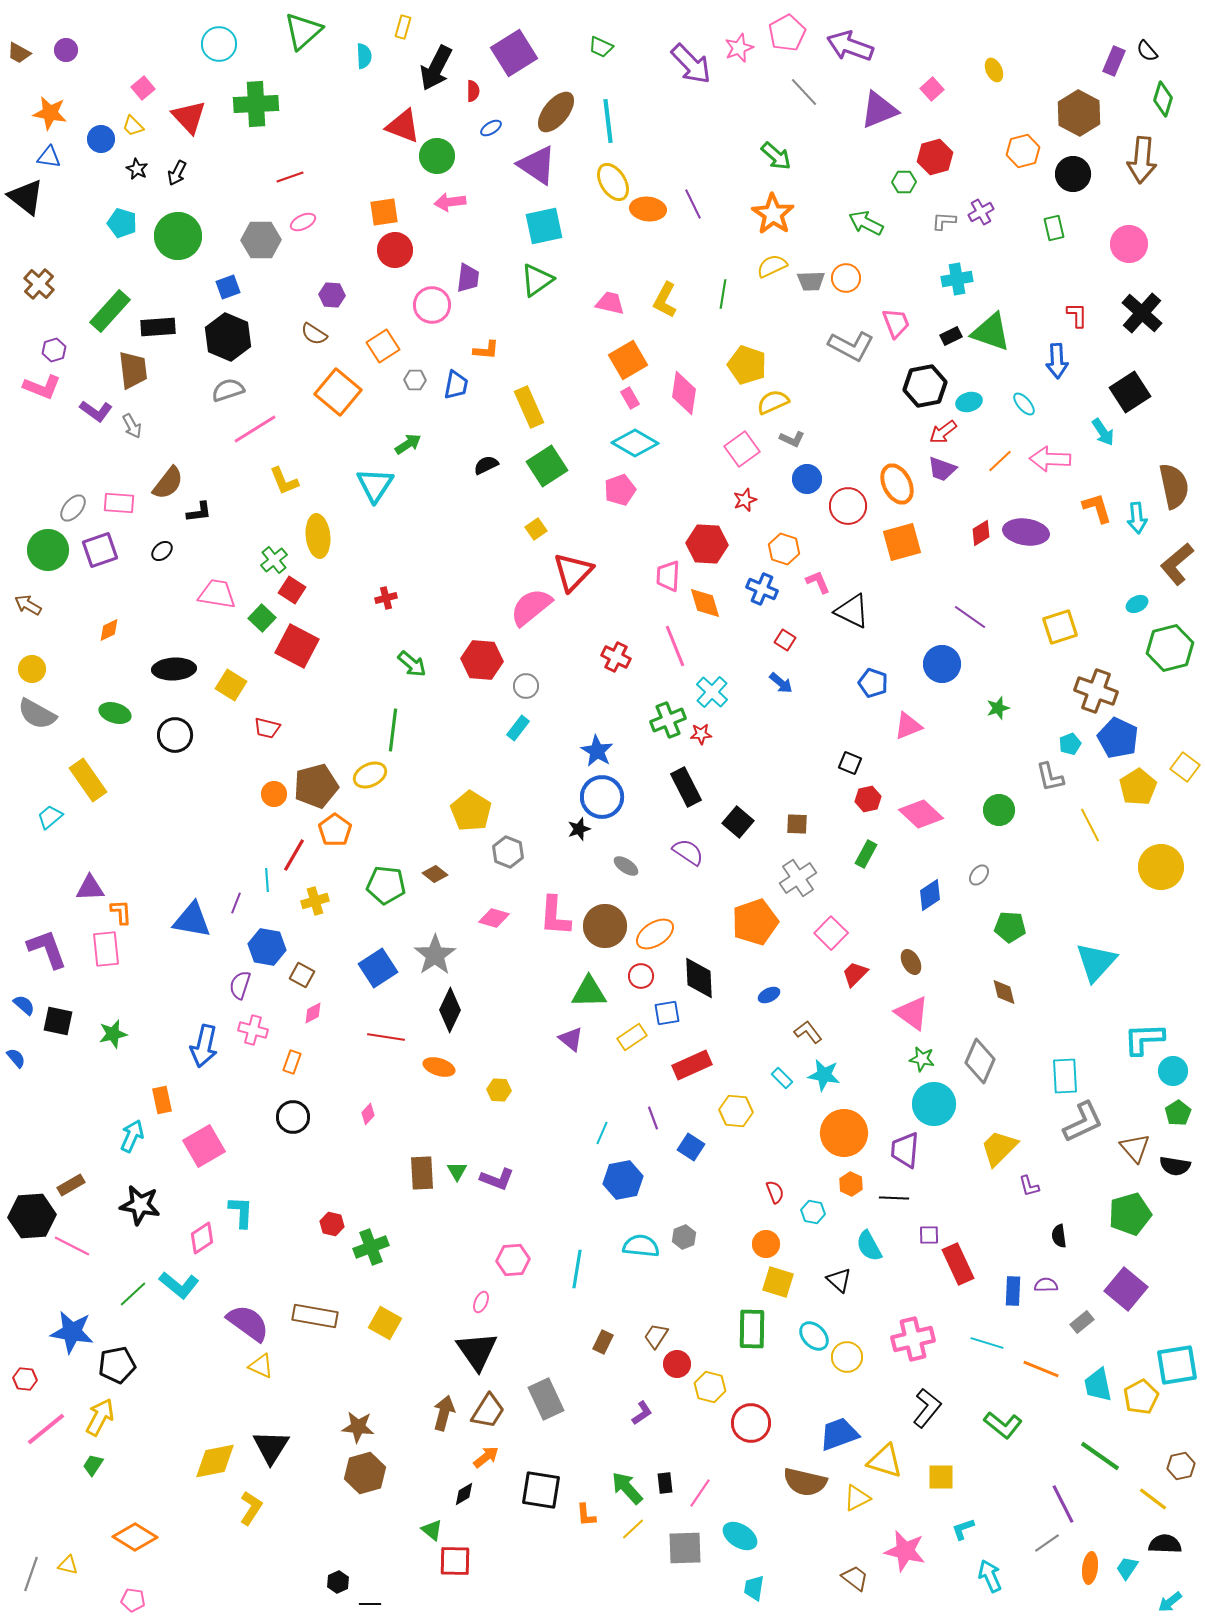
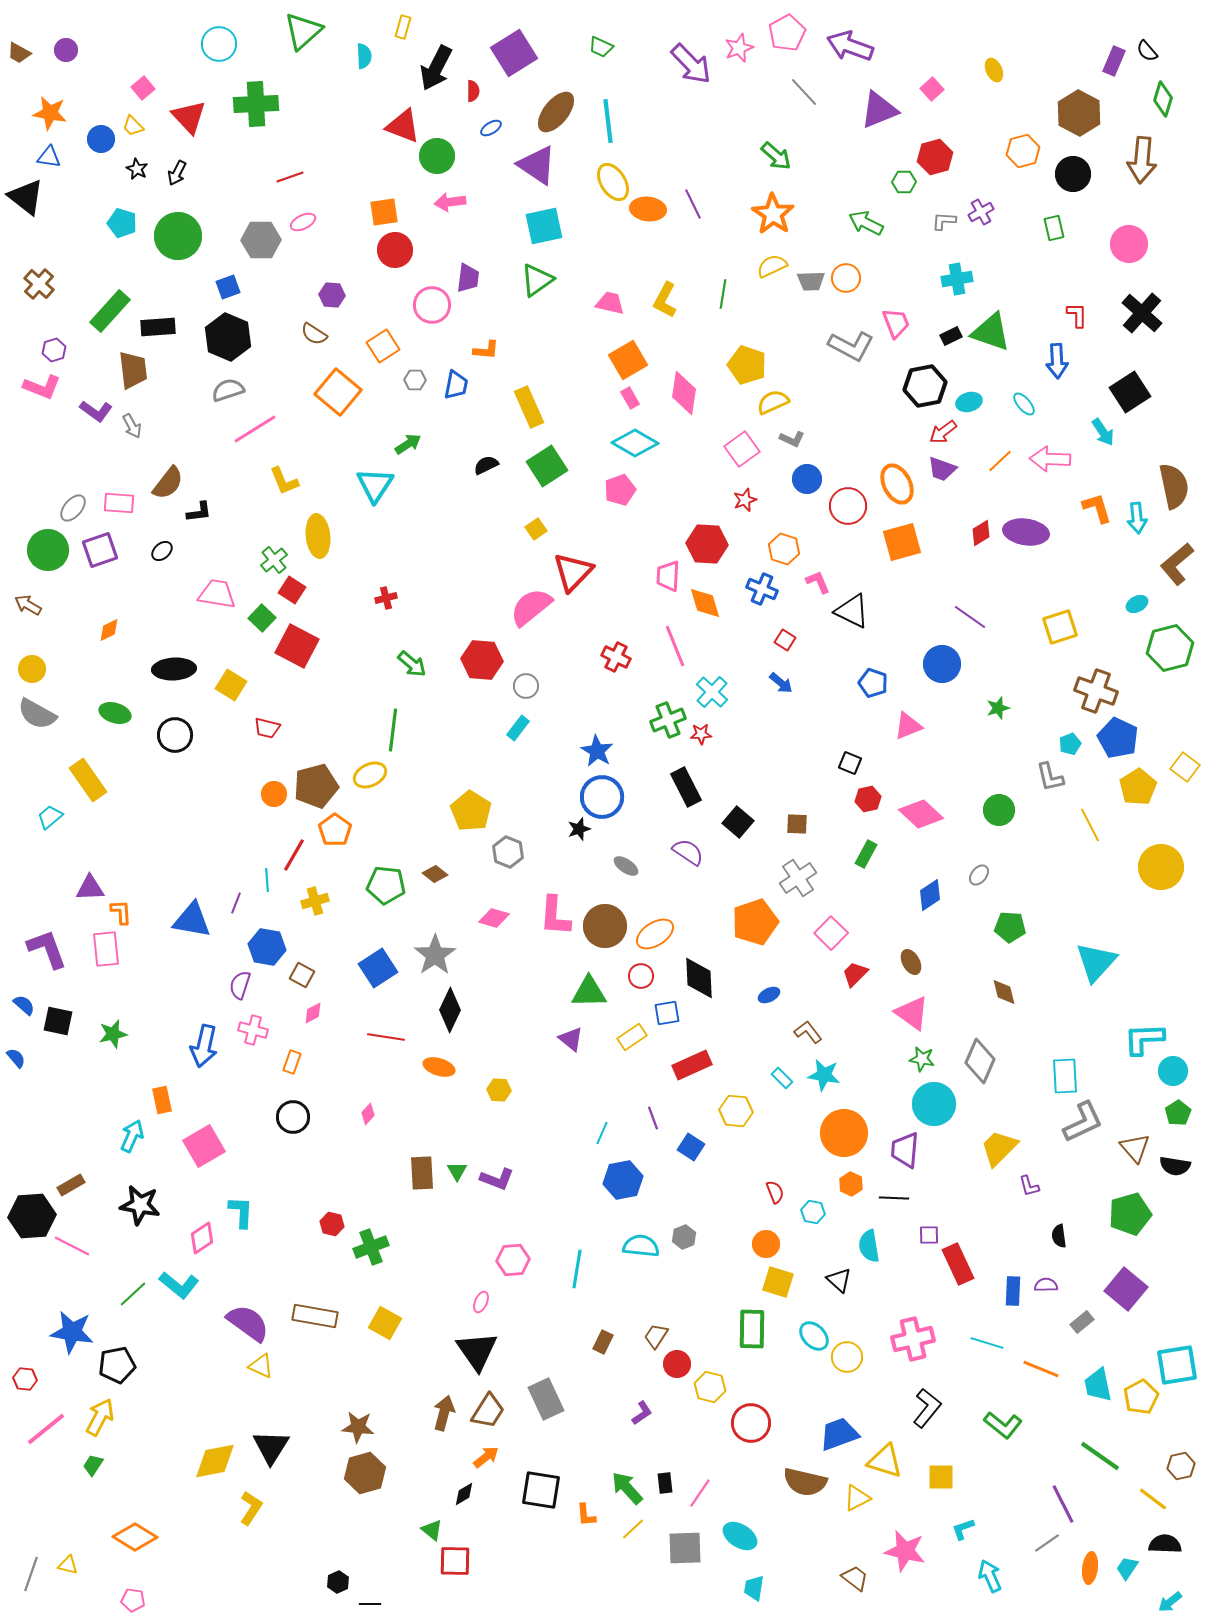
cyan semicircle at (869, 1246): rotated 20 degrees clockwise
